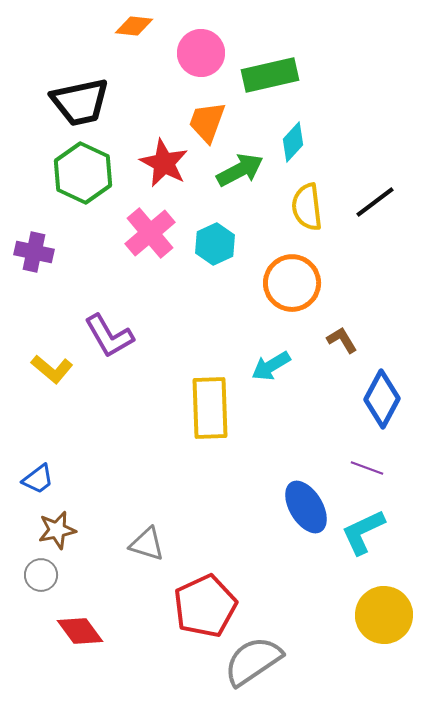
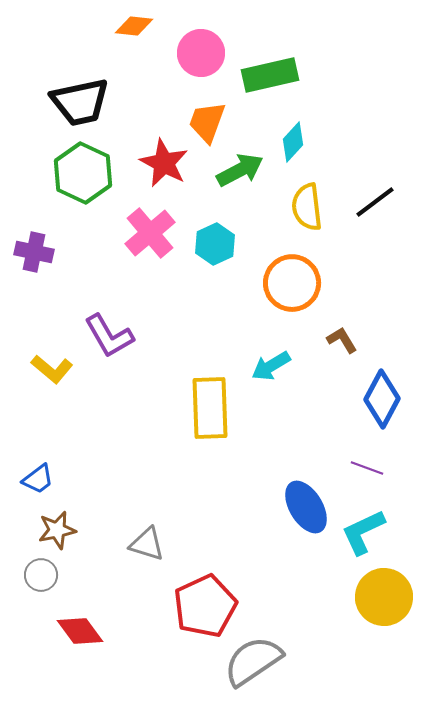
yellow circle: moved 18 px up
